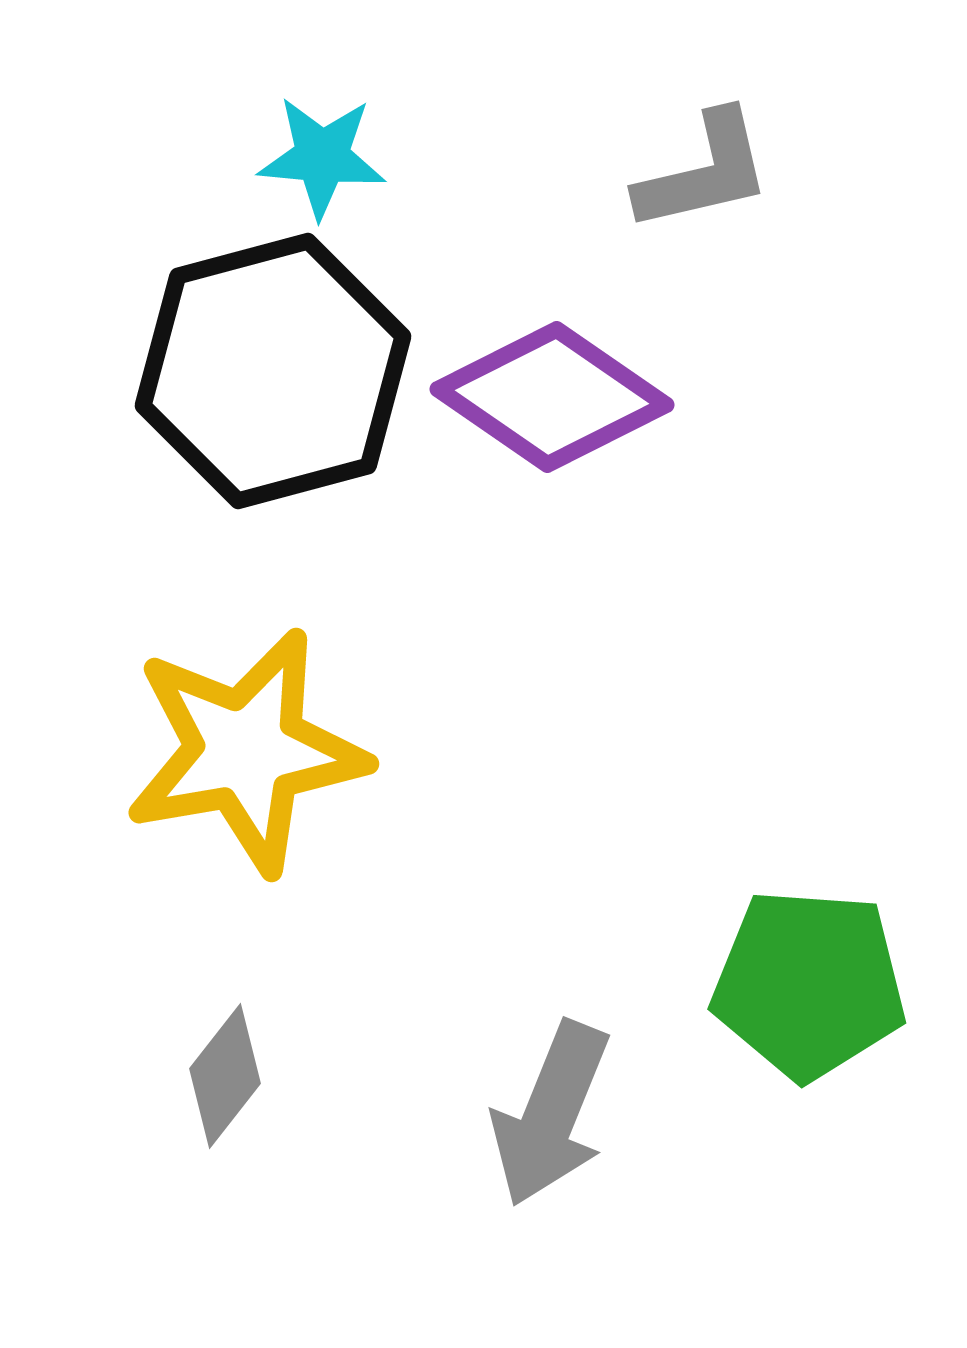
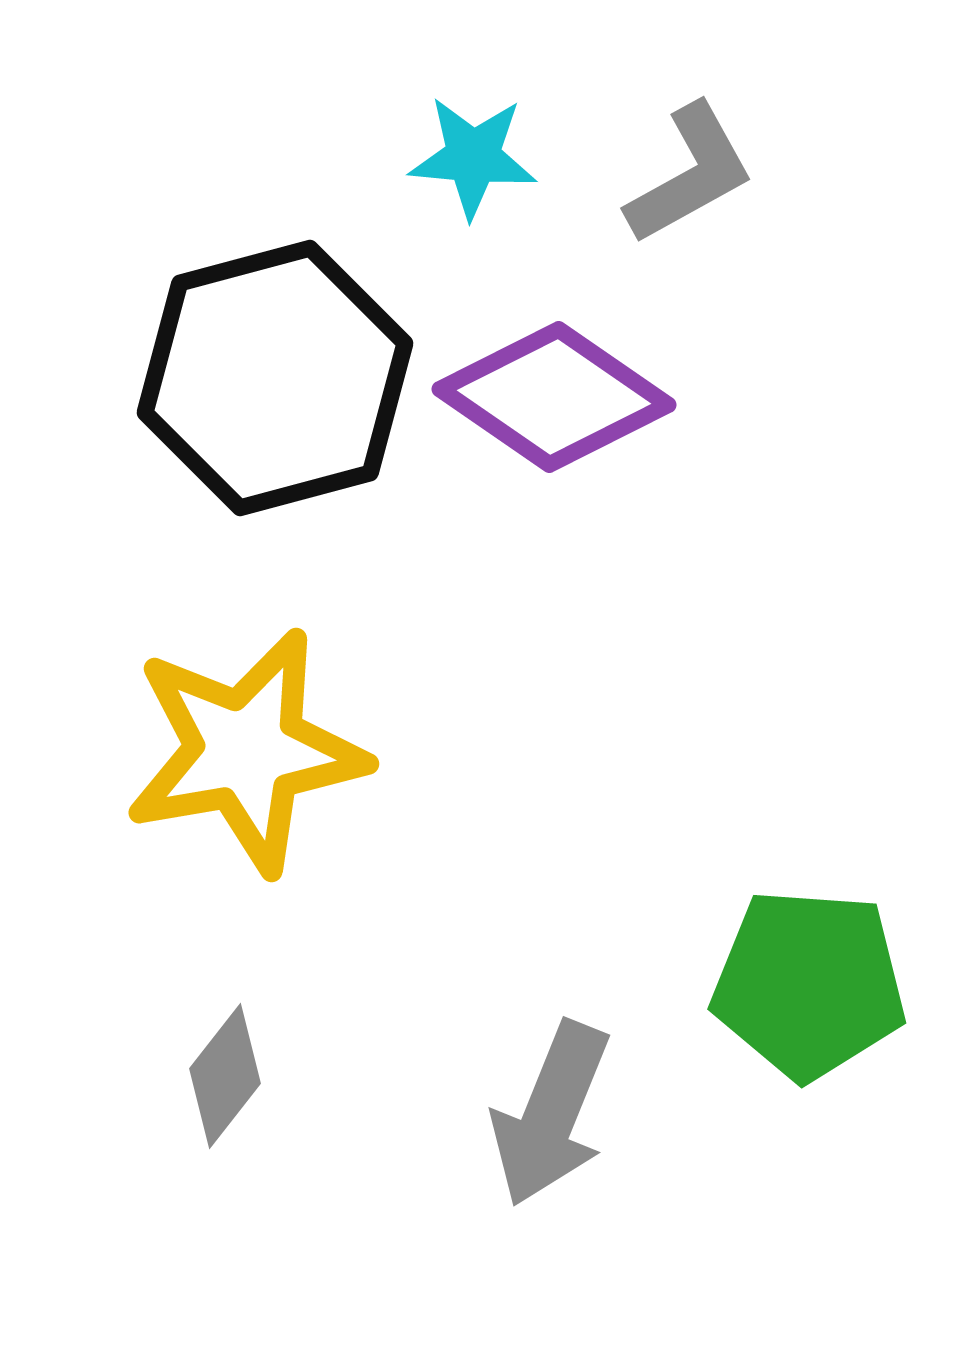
cyan star: moved 151 px right
gray L-shape: moved 14 px left, 2 px down; rotated 16 degrees counterclockwise
black hexagon: moved 2 px right, 7 px down
purple diamond: moved 2 px right
